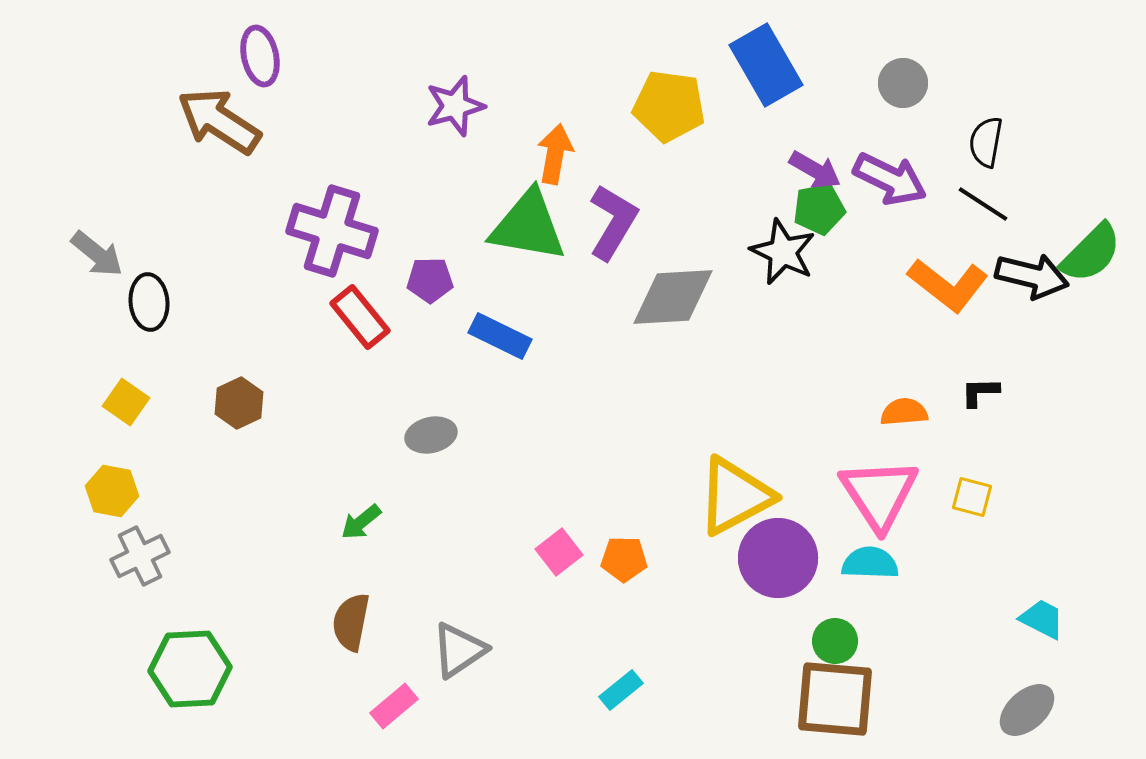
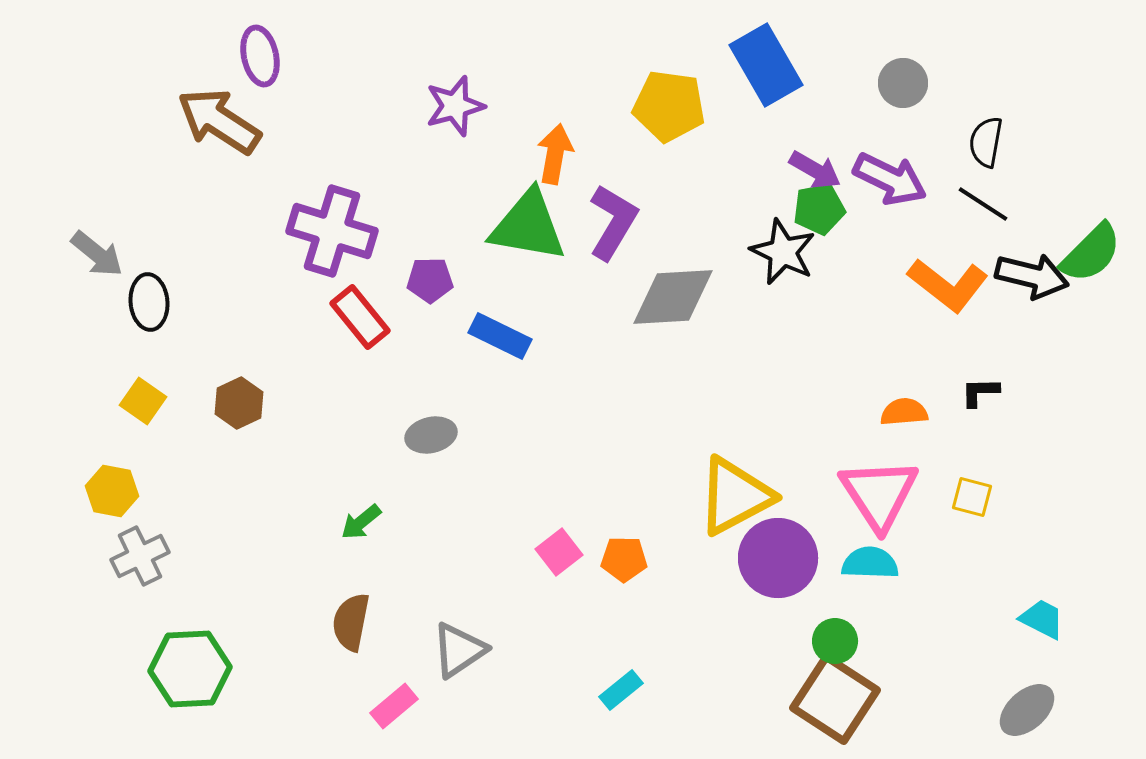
yellow square at (126, 402): moved 17 px right, 1 px up
brown square at (835, 699): rotated 28 degrees clockwise
